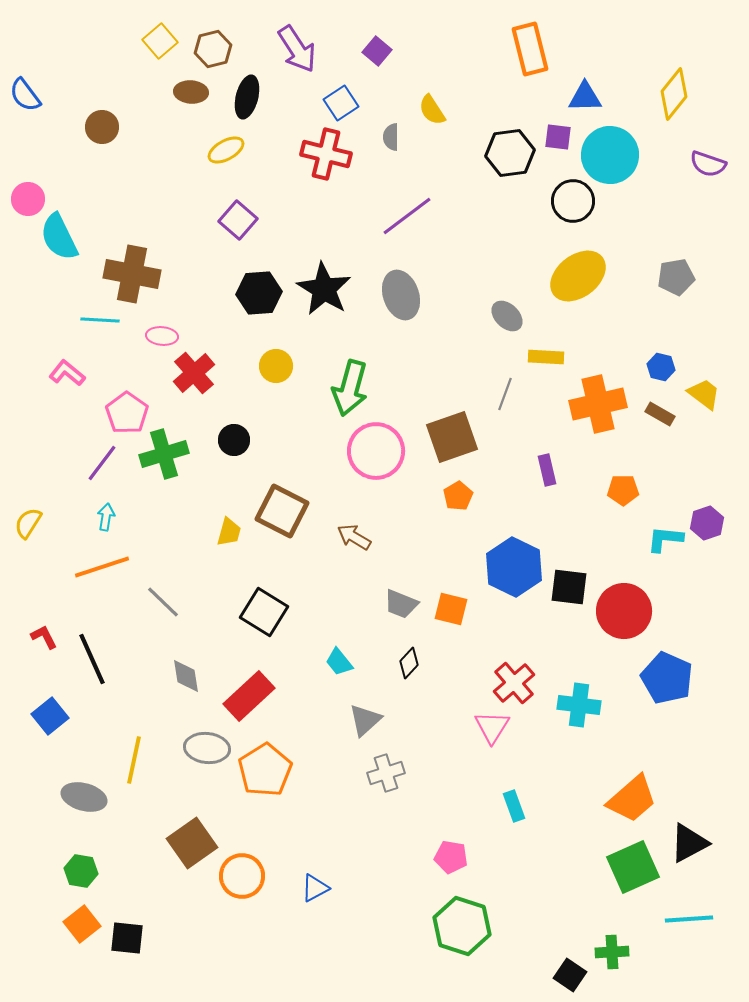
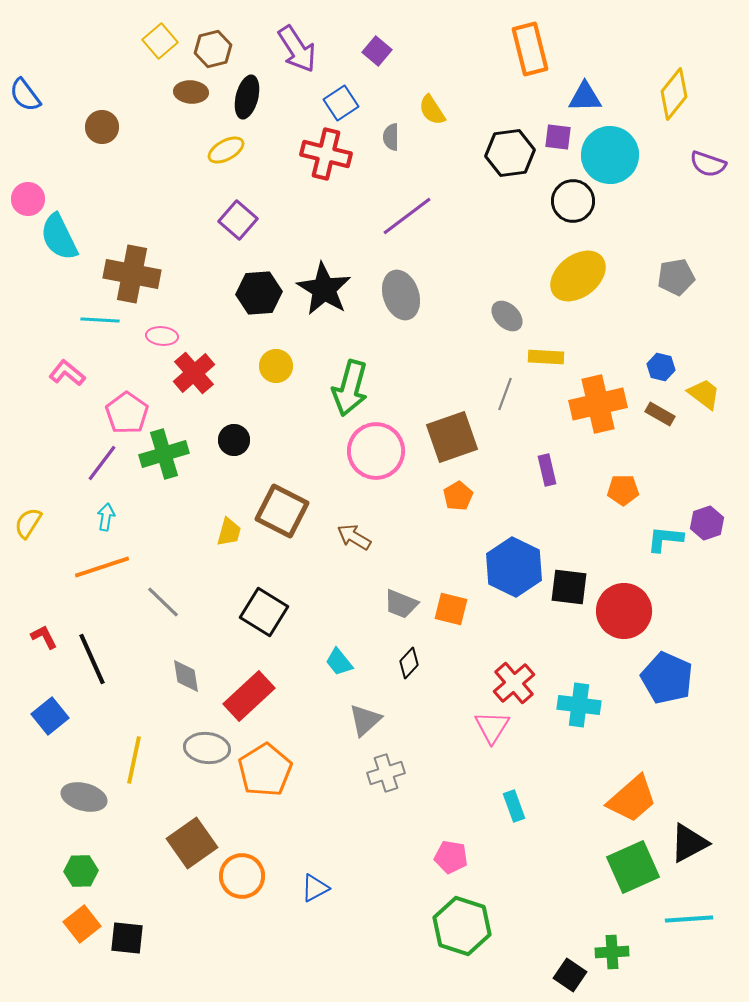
green hexagon at (81, 871): rotated 12 degrees counterclockwise
